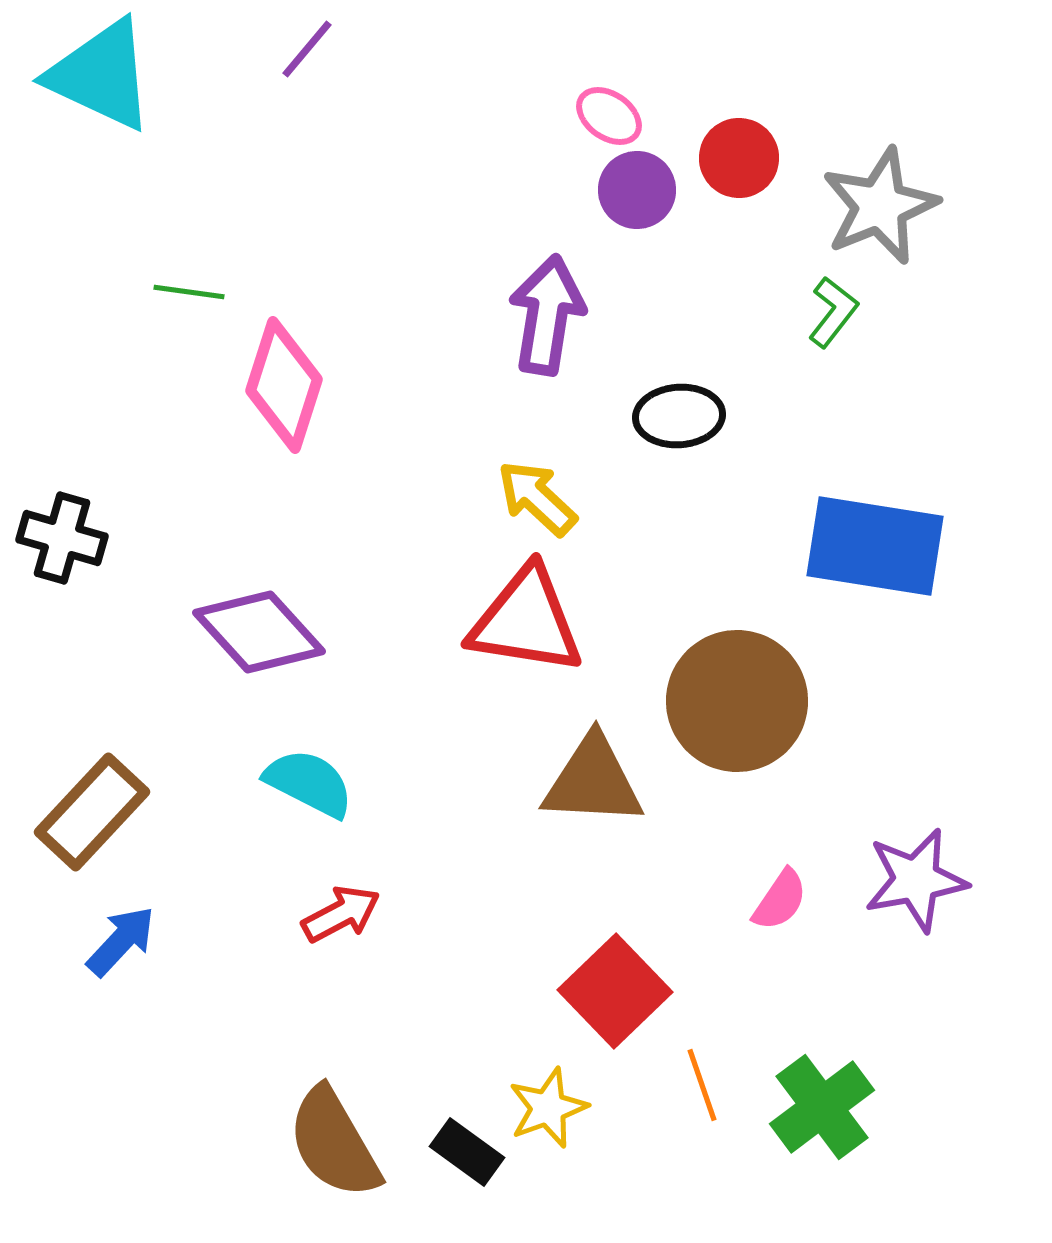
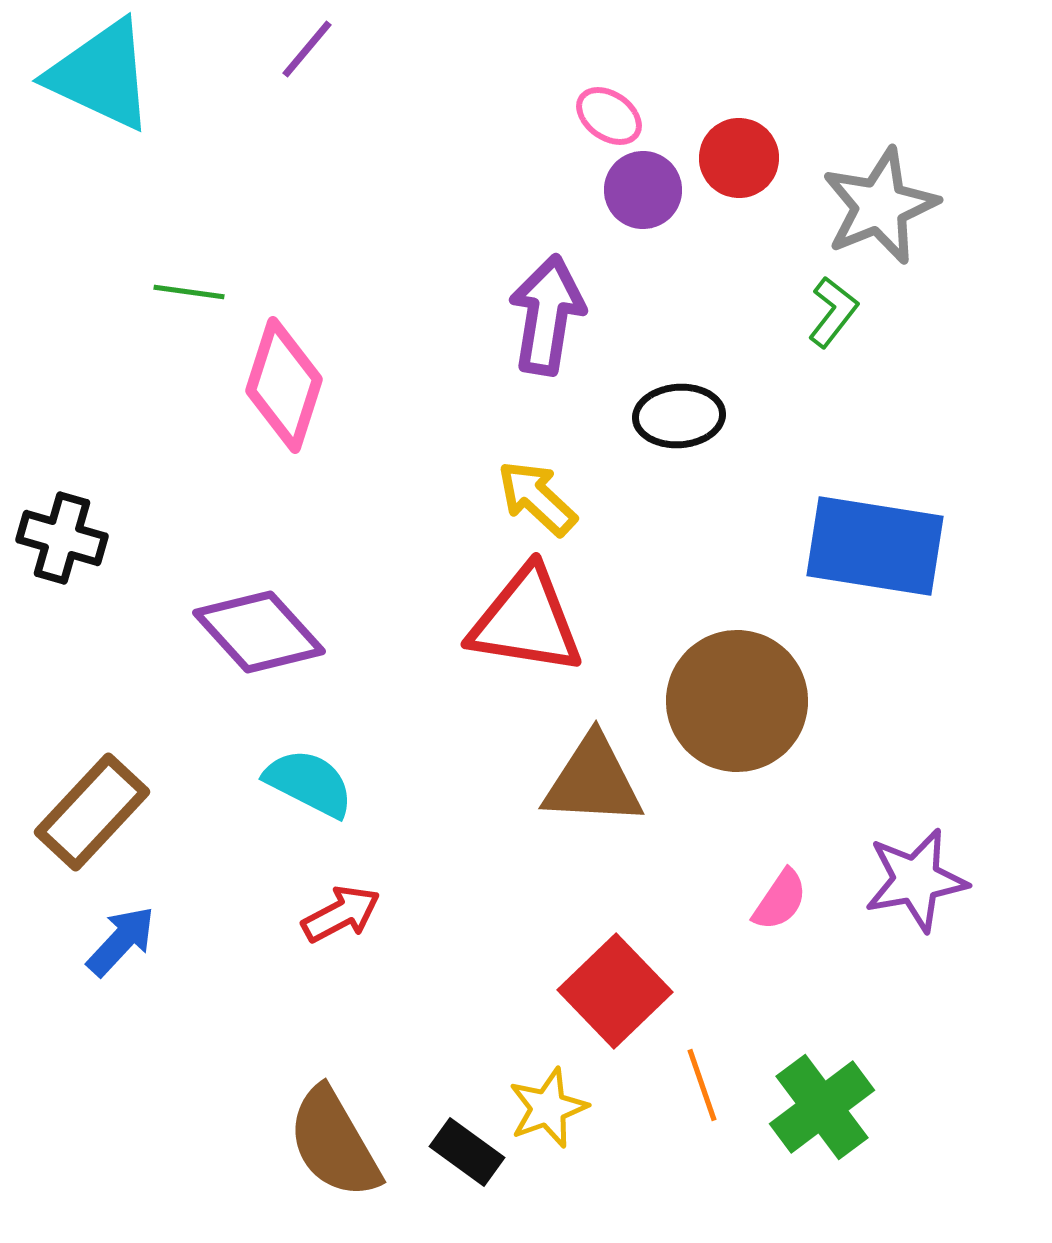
purple circle: moved 6 px right
